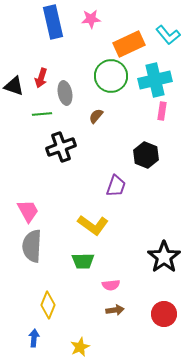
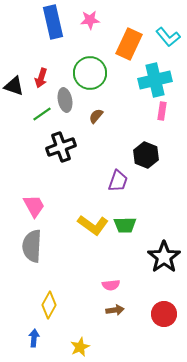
pink star: moved 1 px left, 1 px down
cyan L-shape: moved 2 px down
orange rectangle: rotated 40 degrees counterclockwise
green circle: moved 21 px left, 3 px up
gray ellipse: moved 7 px down
green line: rotated 30 degrees counterclockwise
purple trapezoid: moved 2 px right, 5 px up
pink trapezoid: moved 6 px right, 5 px up
green trapezoid: moved 42 px right, 36 px up
yellow diamond: moved 1 px right; rotated 8 degrees clockwise
